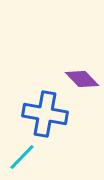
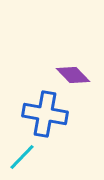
purple diamond: moved 9 px left, 4 px up
